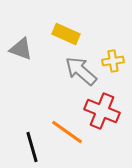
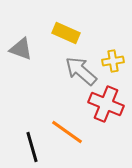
yellow rectangle: moved 1 px up
red cross: moved 4 px right, 7 px up
